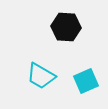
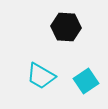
cyan square: rotated 10 degrees counterclockwise
